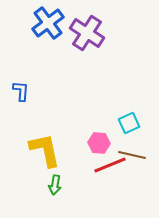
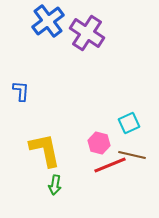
blue cross: moved 2 px up
pink hexagon: rotated 10 degrees clockwise
